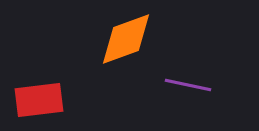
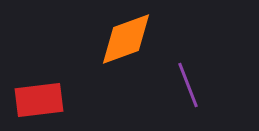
purple line: rotated 57 degrees clockwise
